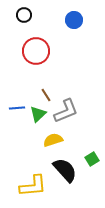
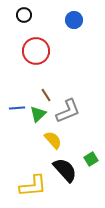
gray L-shape: moved 2 px right
yellow semicircle: rotated 66 degrees clockwise
green square: moved 1 px left
